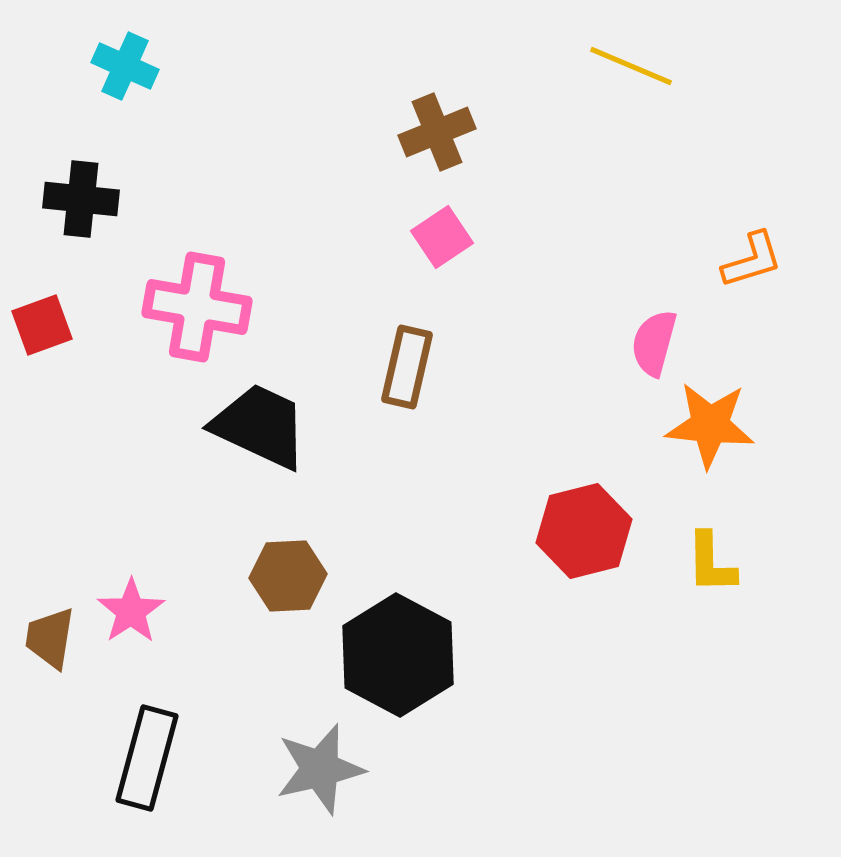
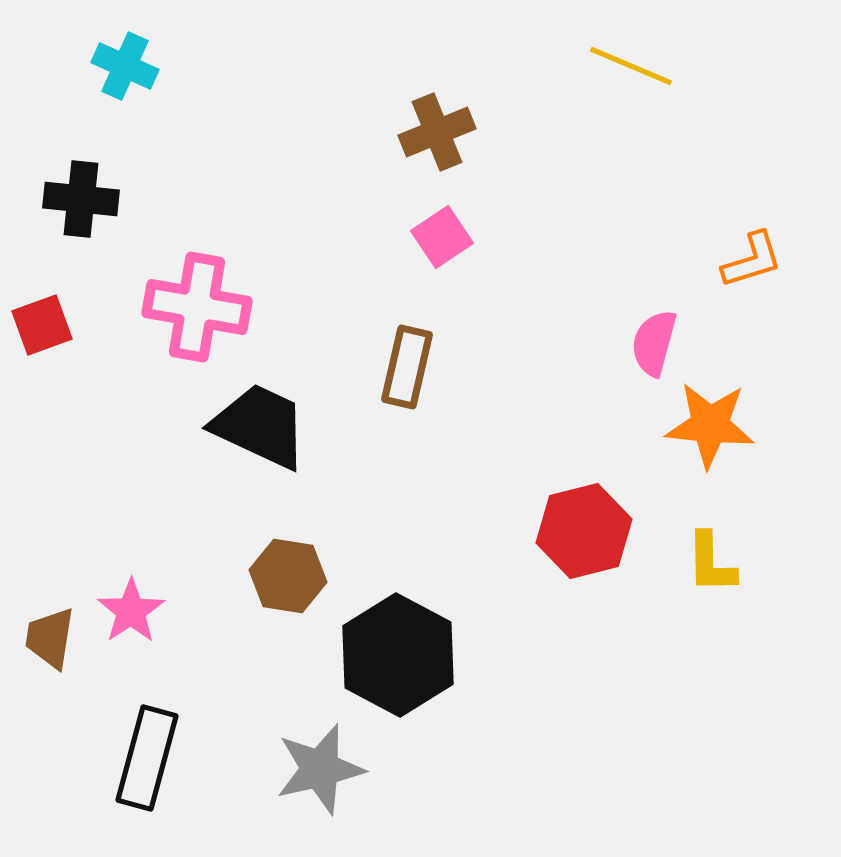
brown hexagon: rotated 12 degrees clockwise
